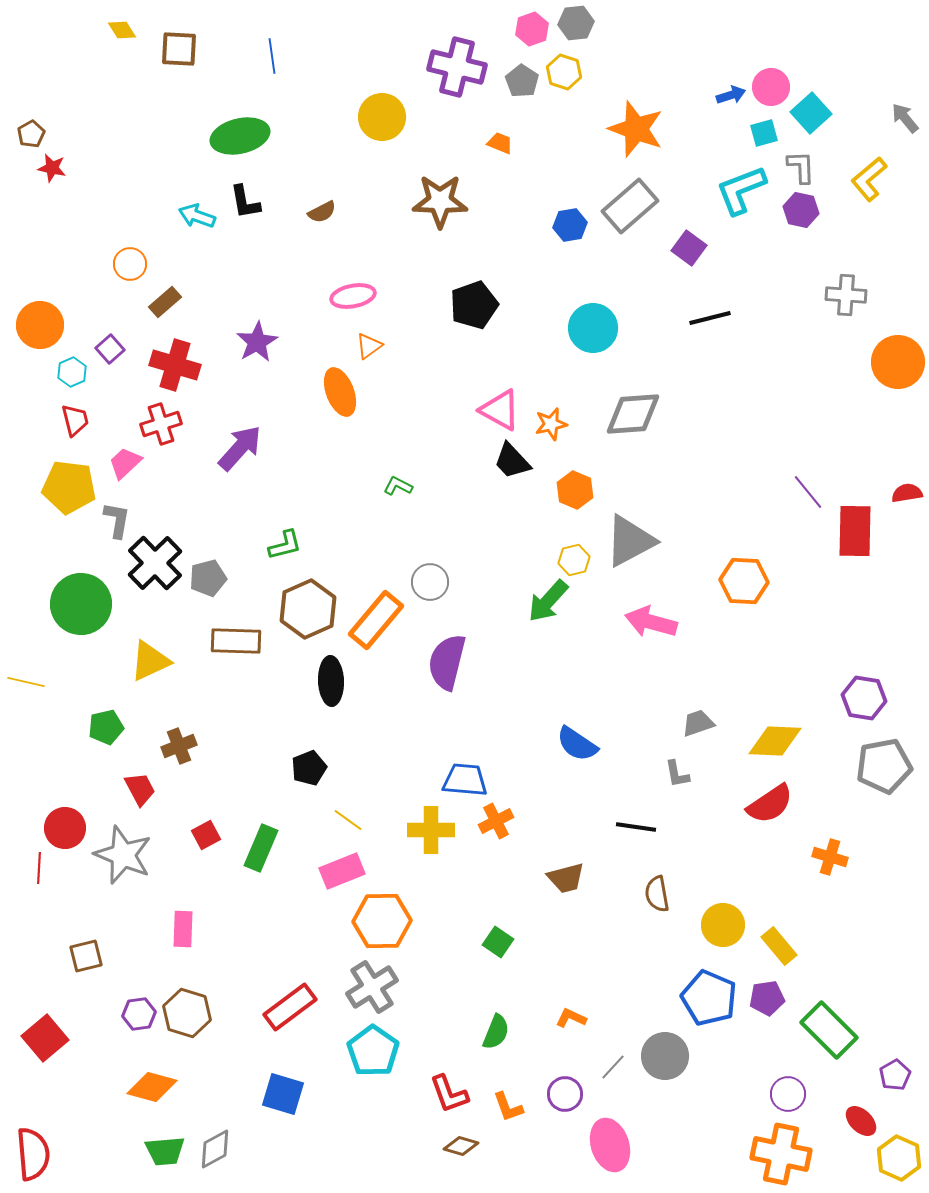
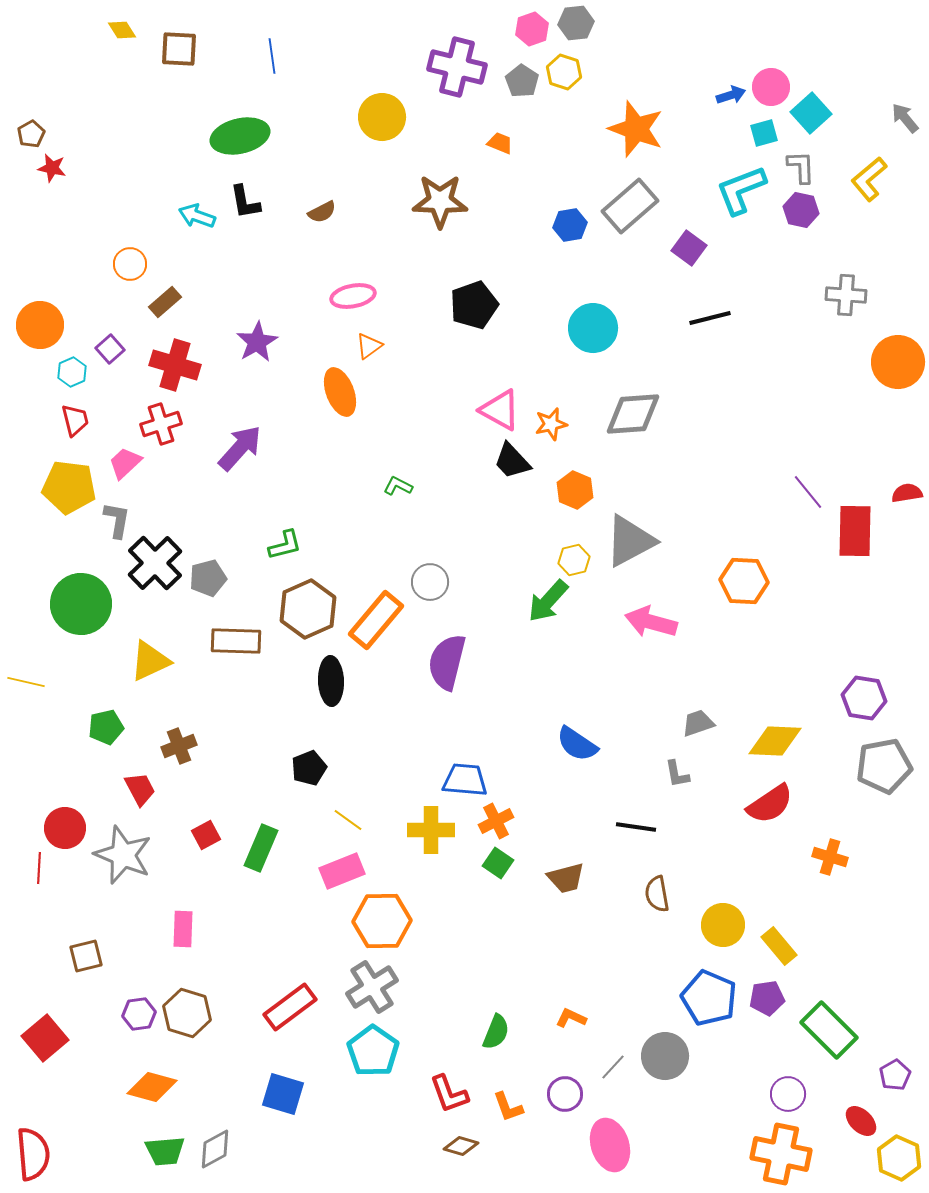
green square at (498, 942): moved 79 px up
